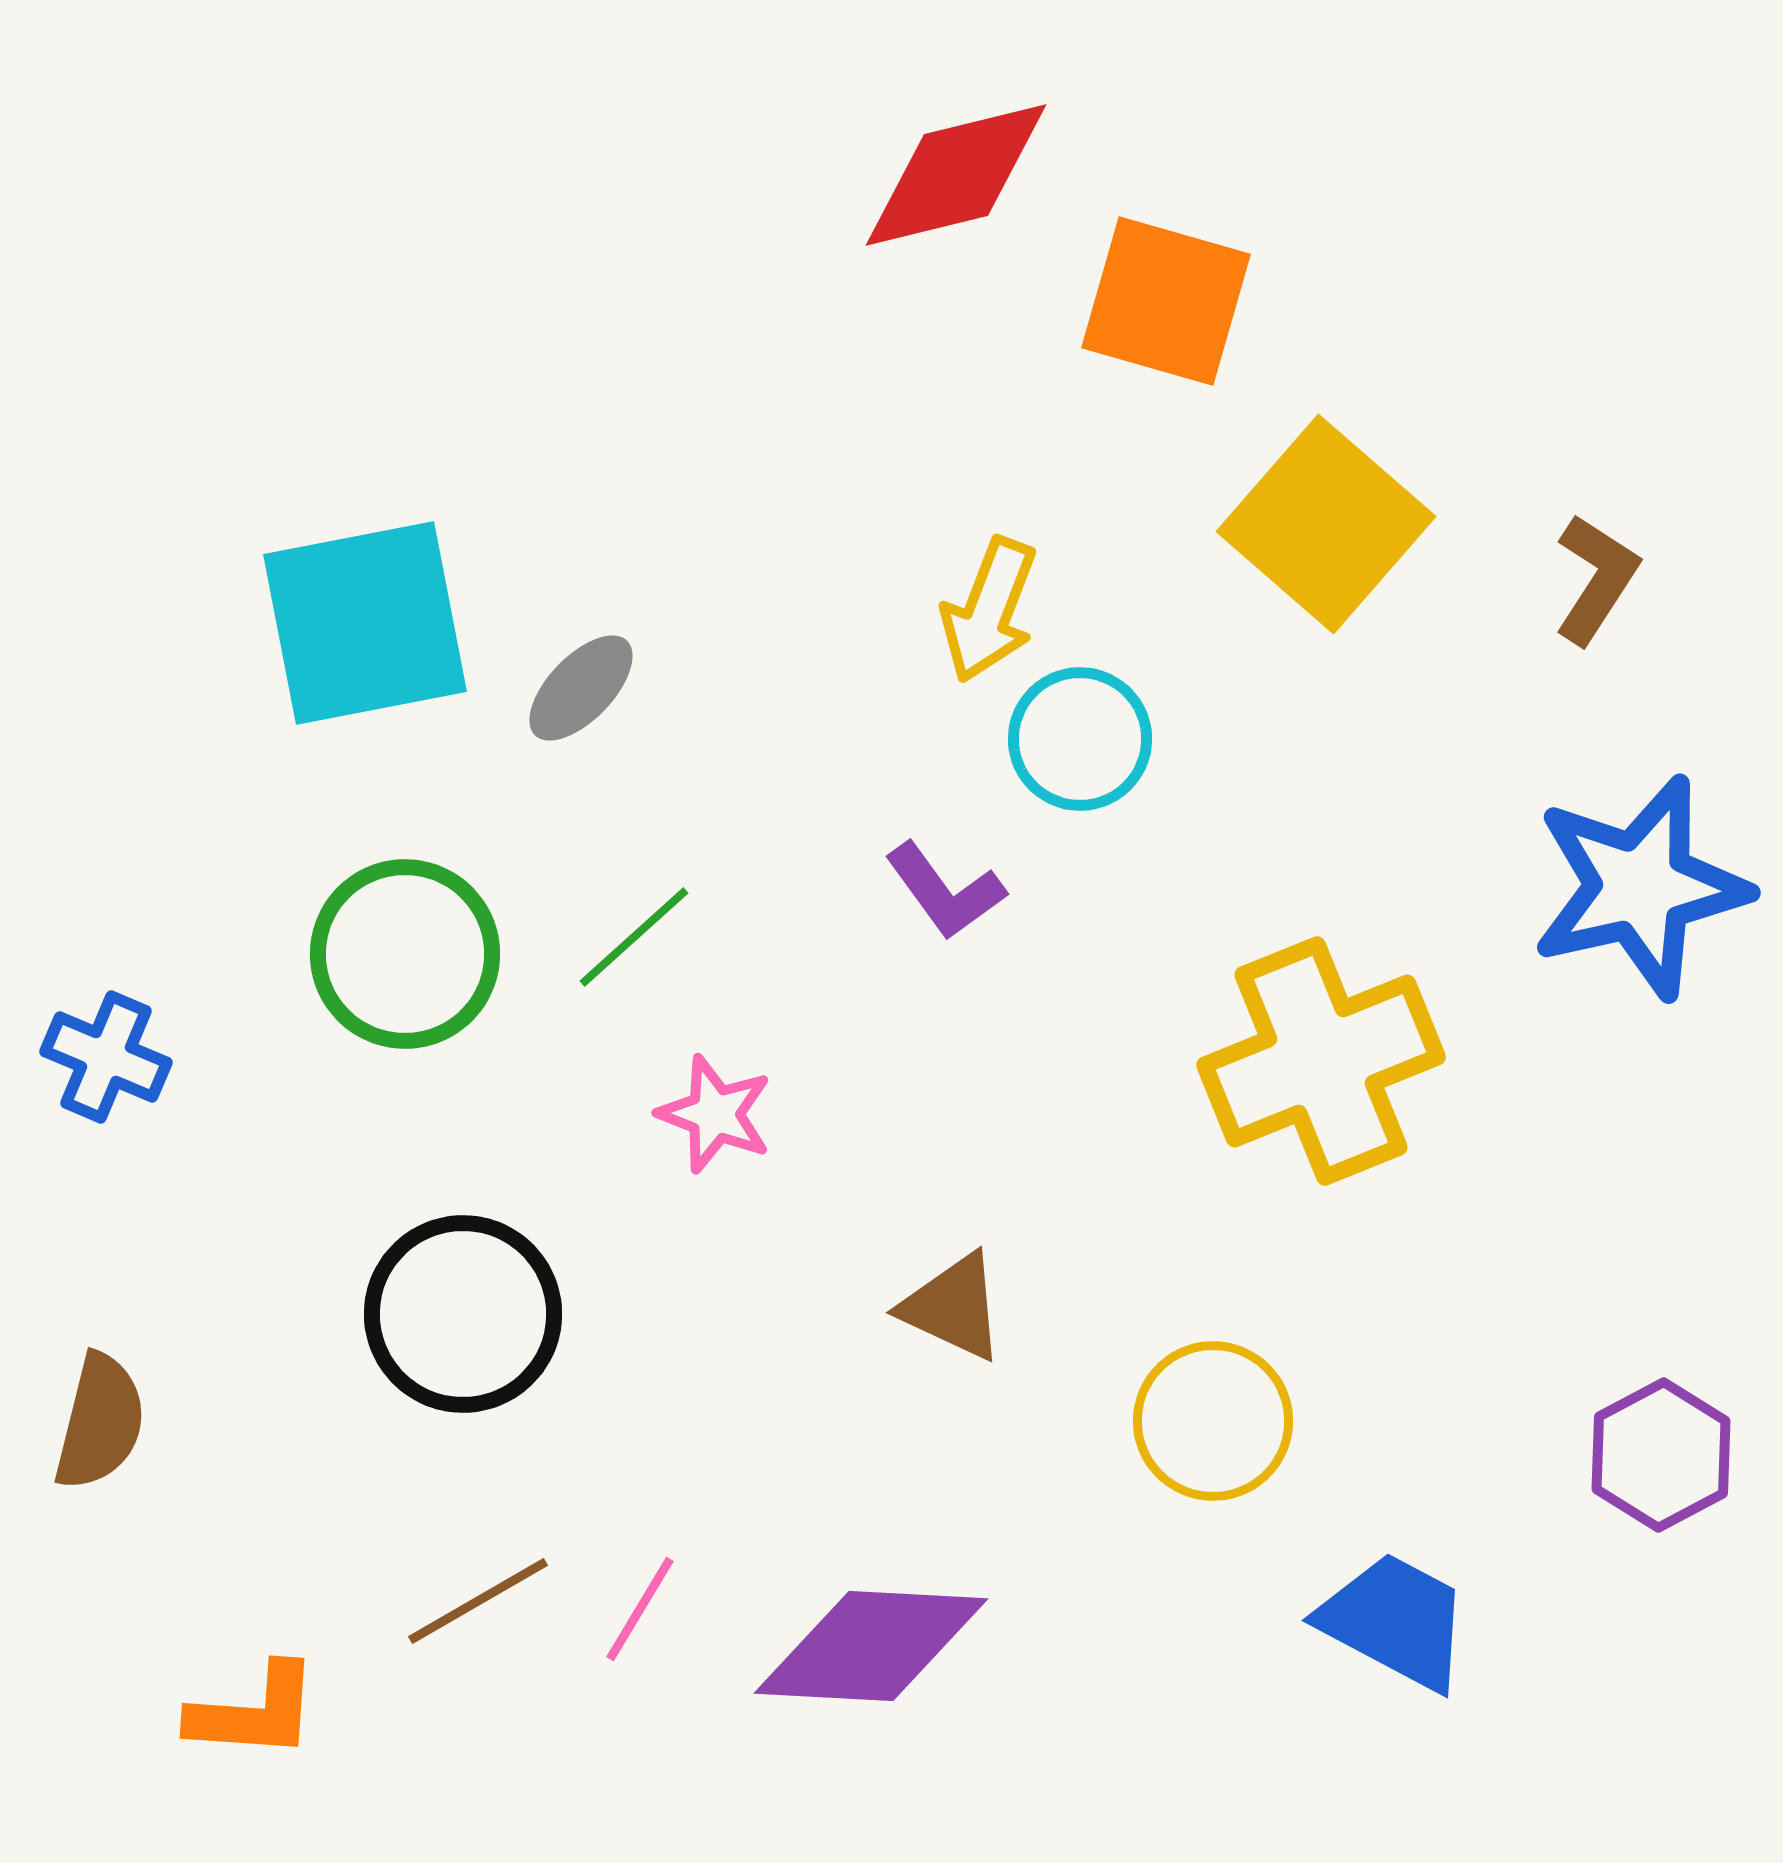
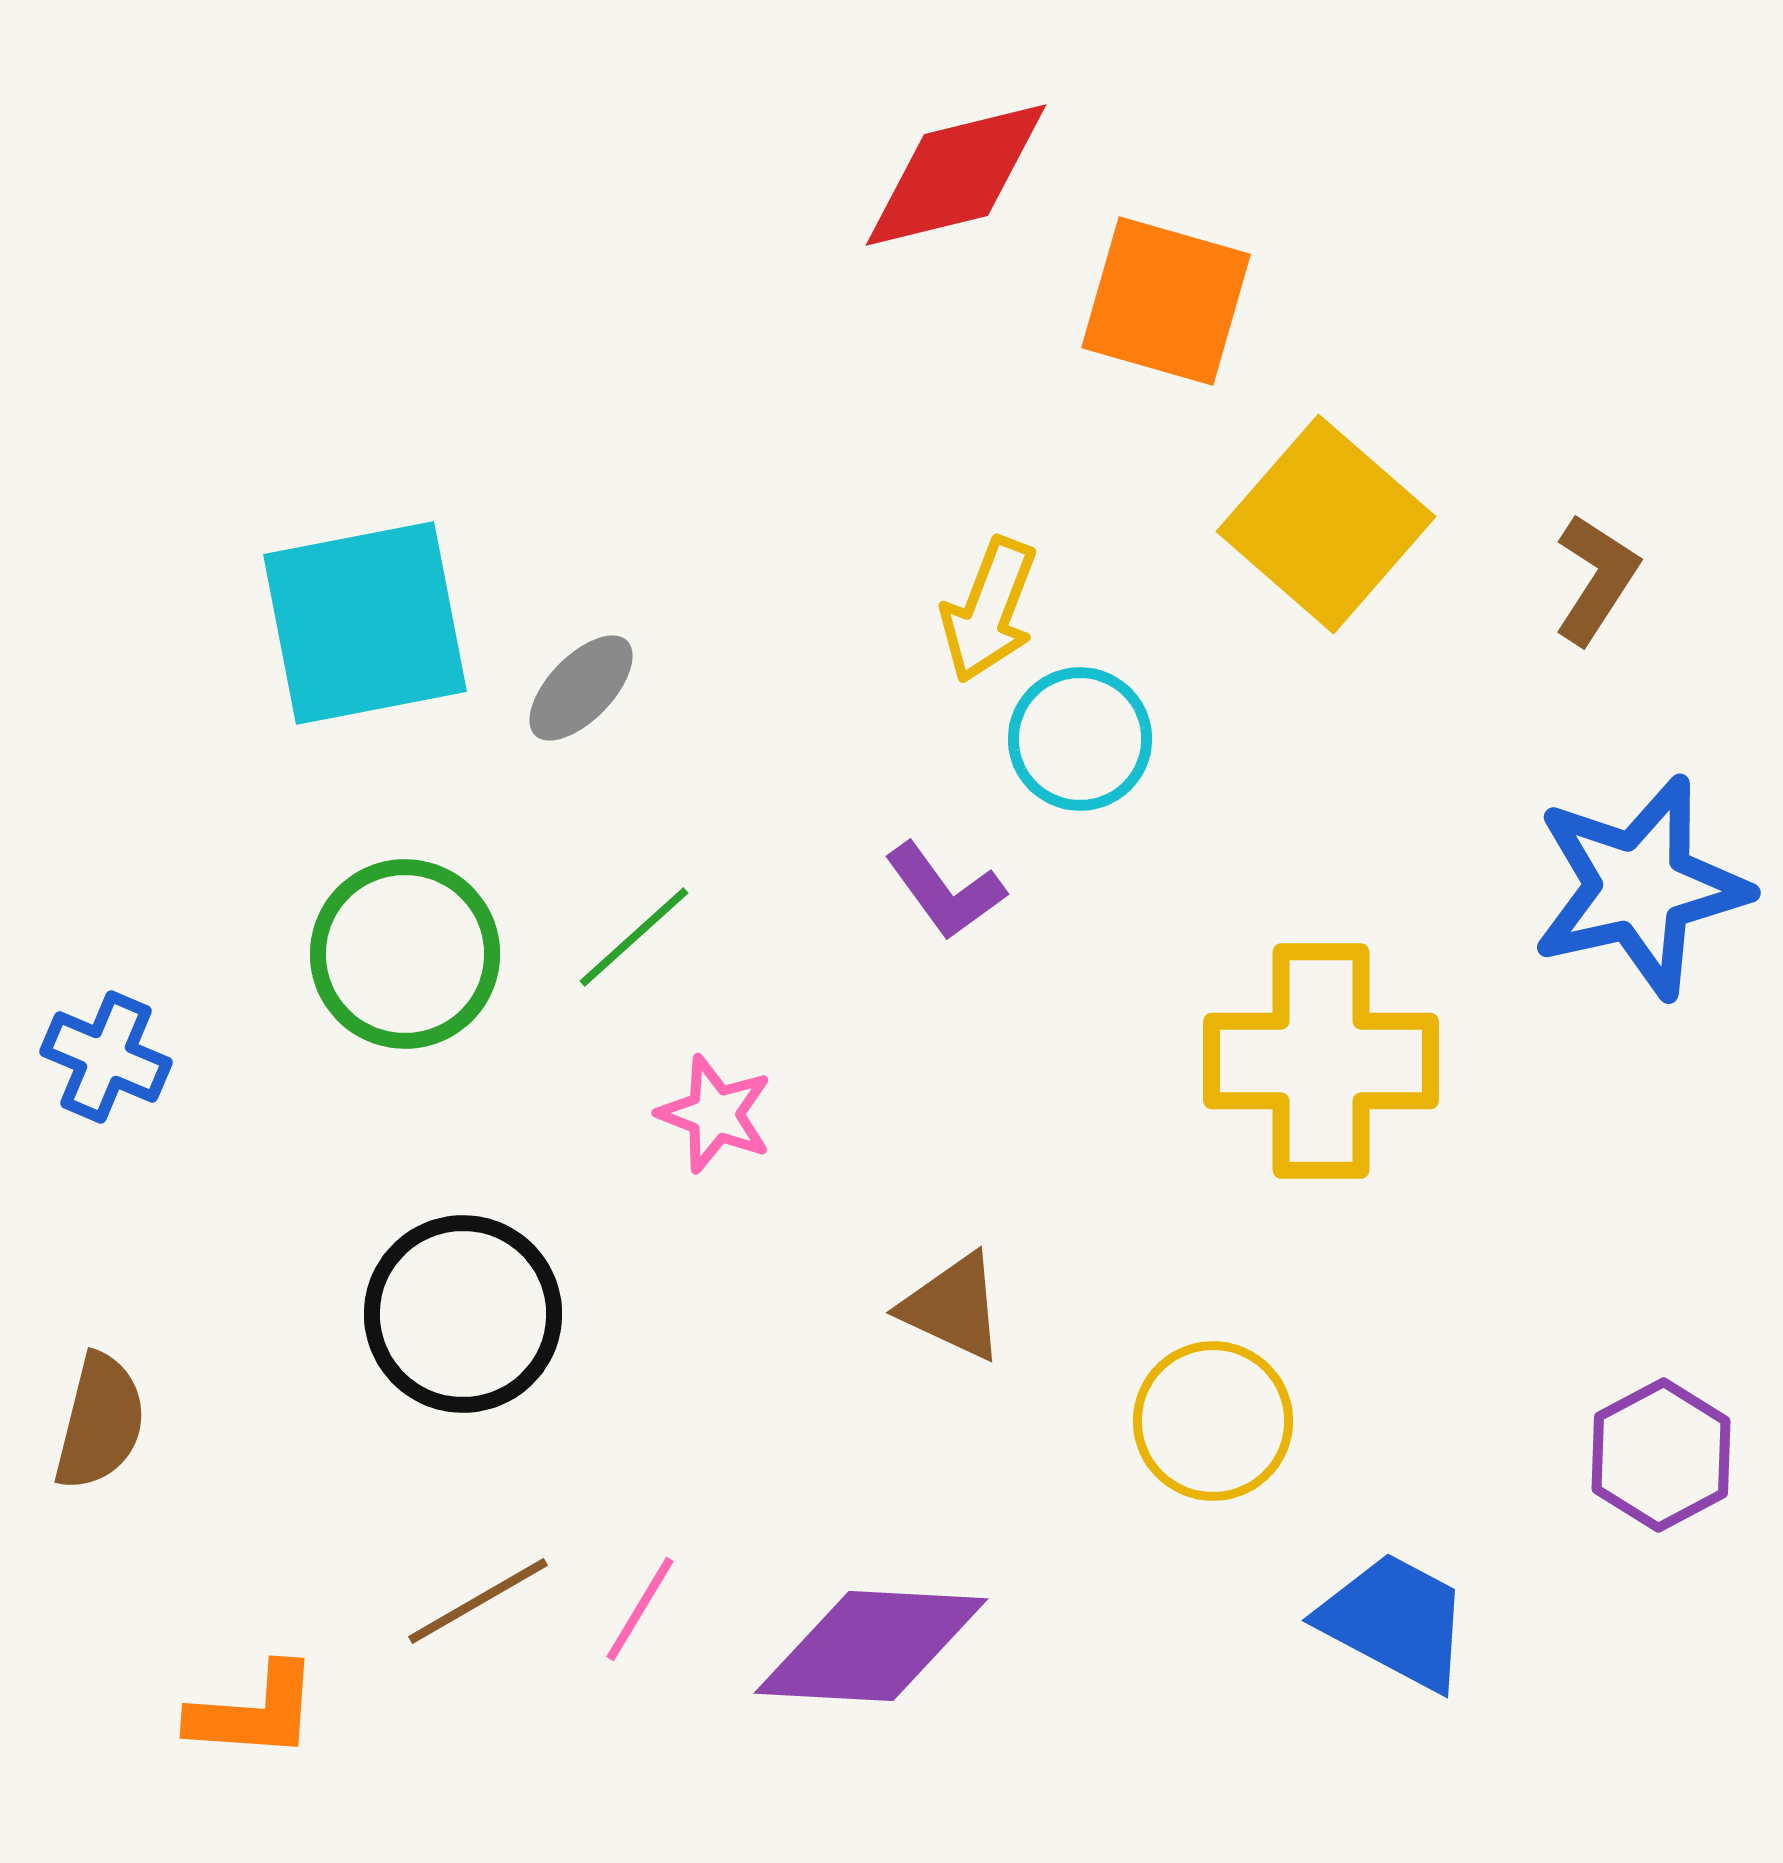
yellow cross: rotated 22 degrees clockwise
